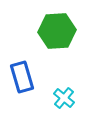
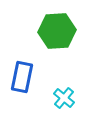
blue rectangle: rotated 28 degrees clockwise
